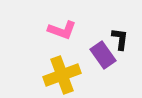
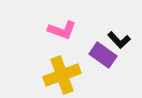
black L-shape: moved 1 px left, 1 px down; rotated 130 degrees clockwise
purple rectangle: rotated 20 degrees counterclockwise
